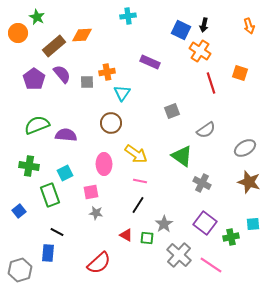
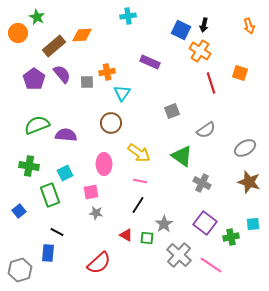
yellow arrow at (136, 154): moved 3 px right, 1 px up
